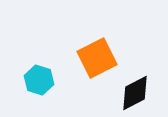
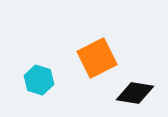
black diamond: rotated 36 degrees clockwise
